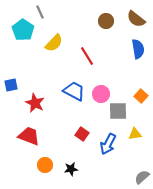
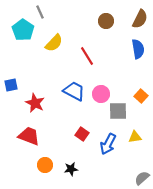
brown semicircle: moved 4 px right; rotated 102 degrees counterclockwise
yellow triangle: moved 3 px down
gray semicircle: moved 1 px down
